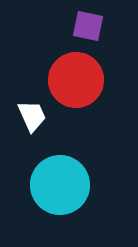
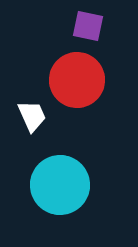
red circle: moved 1 px right
